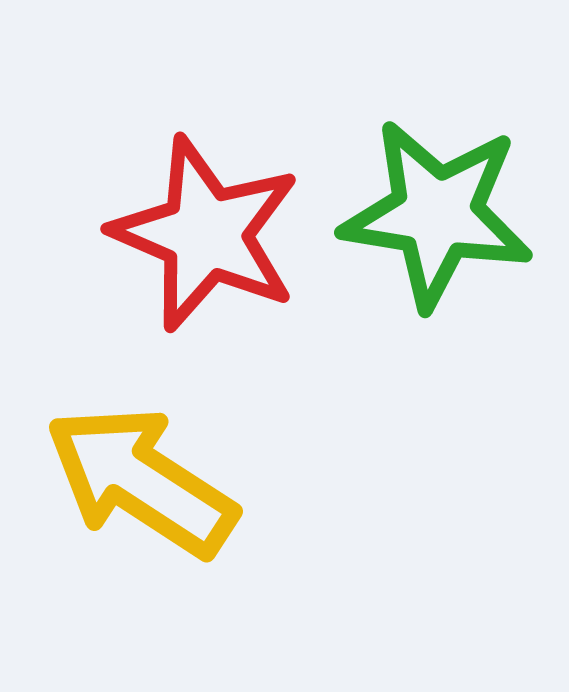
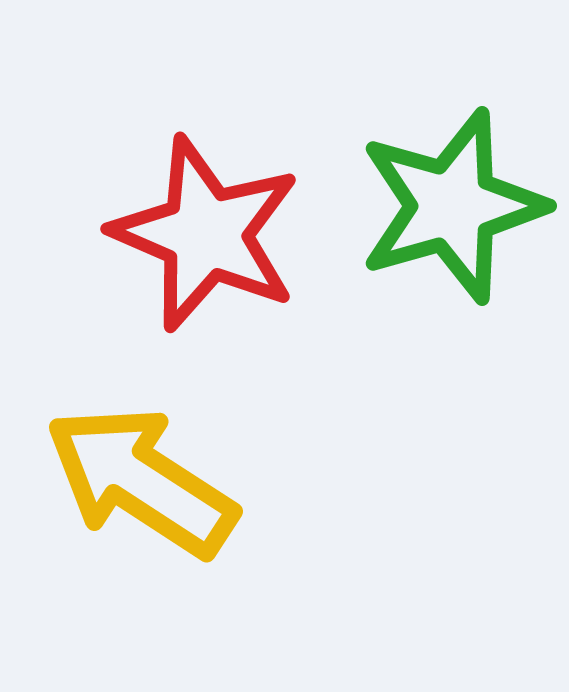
green star: moved 15 px right, 8 px up; rotated 25 degrees counterclockwise
